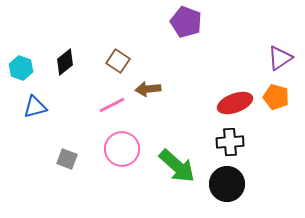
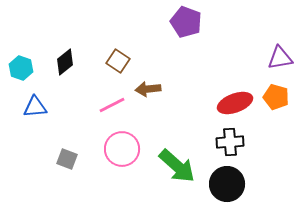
purple triangle: rotated 24 degrees clockwise
blue triangle: rotated 10 degrees clockwise
